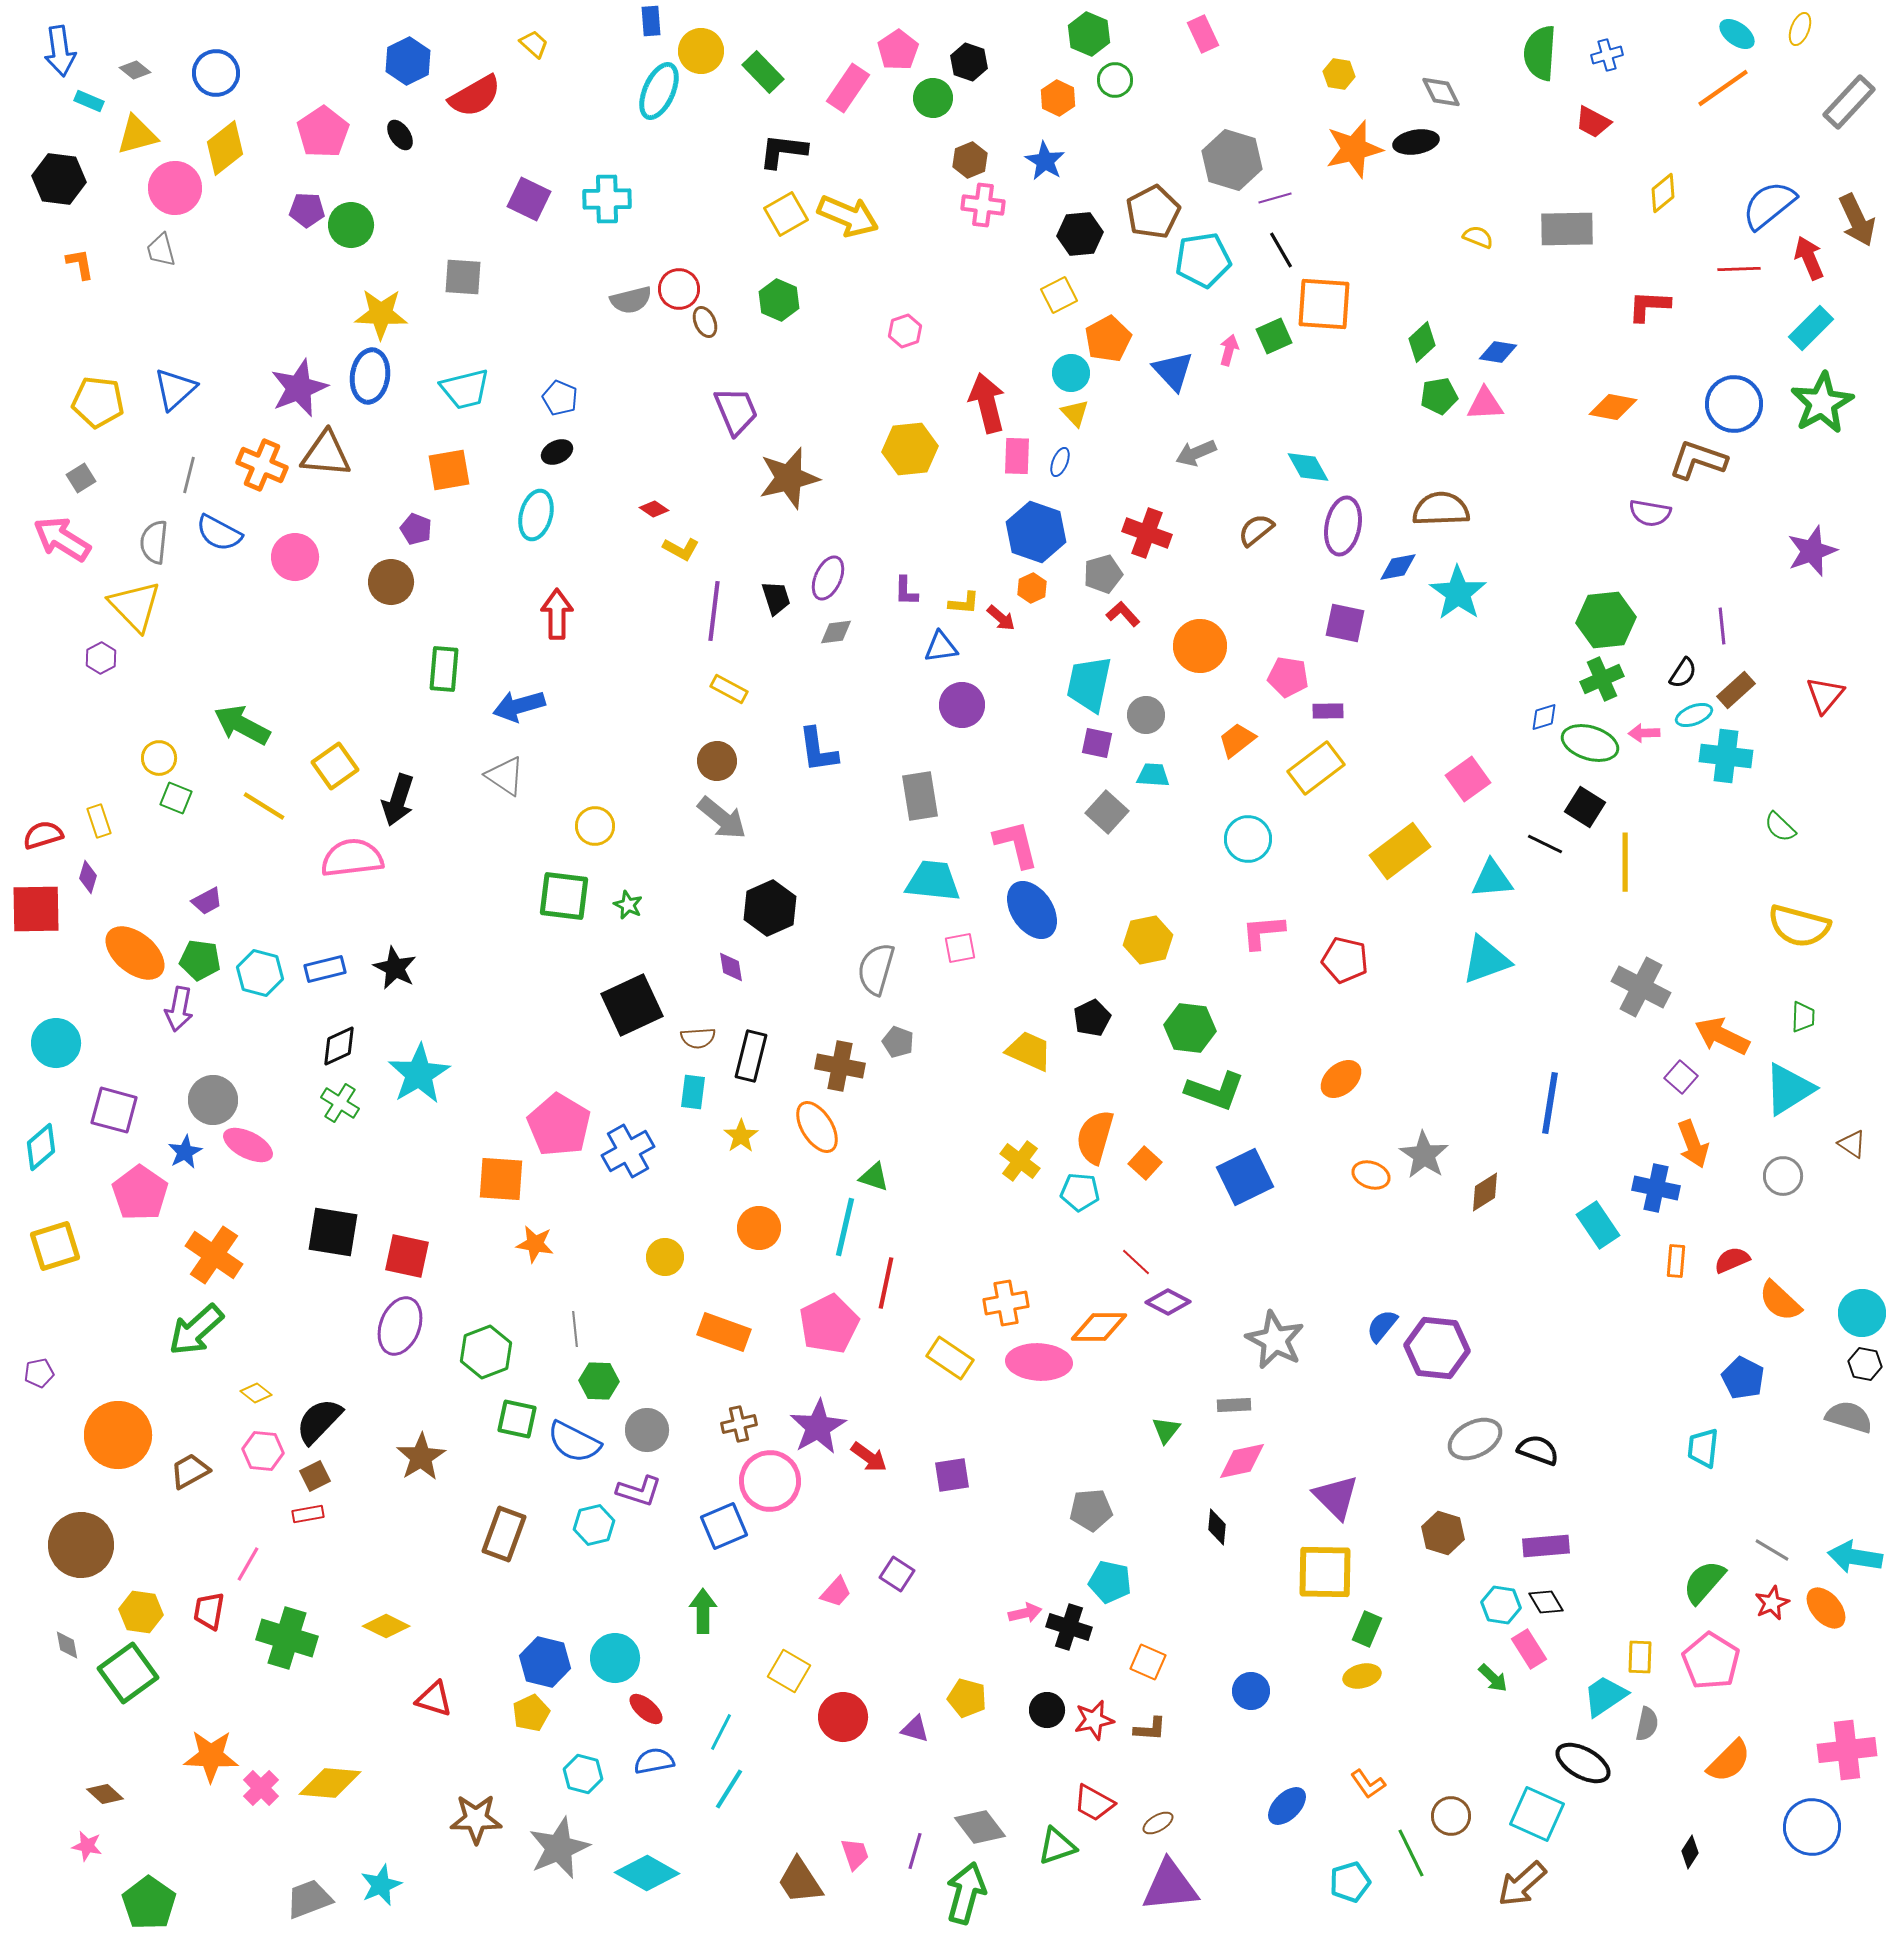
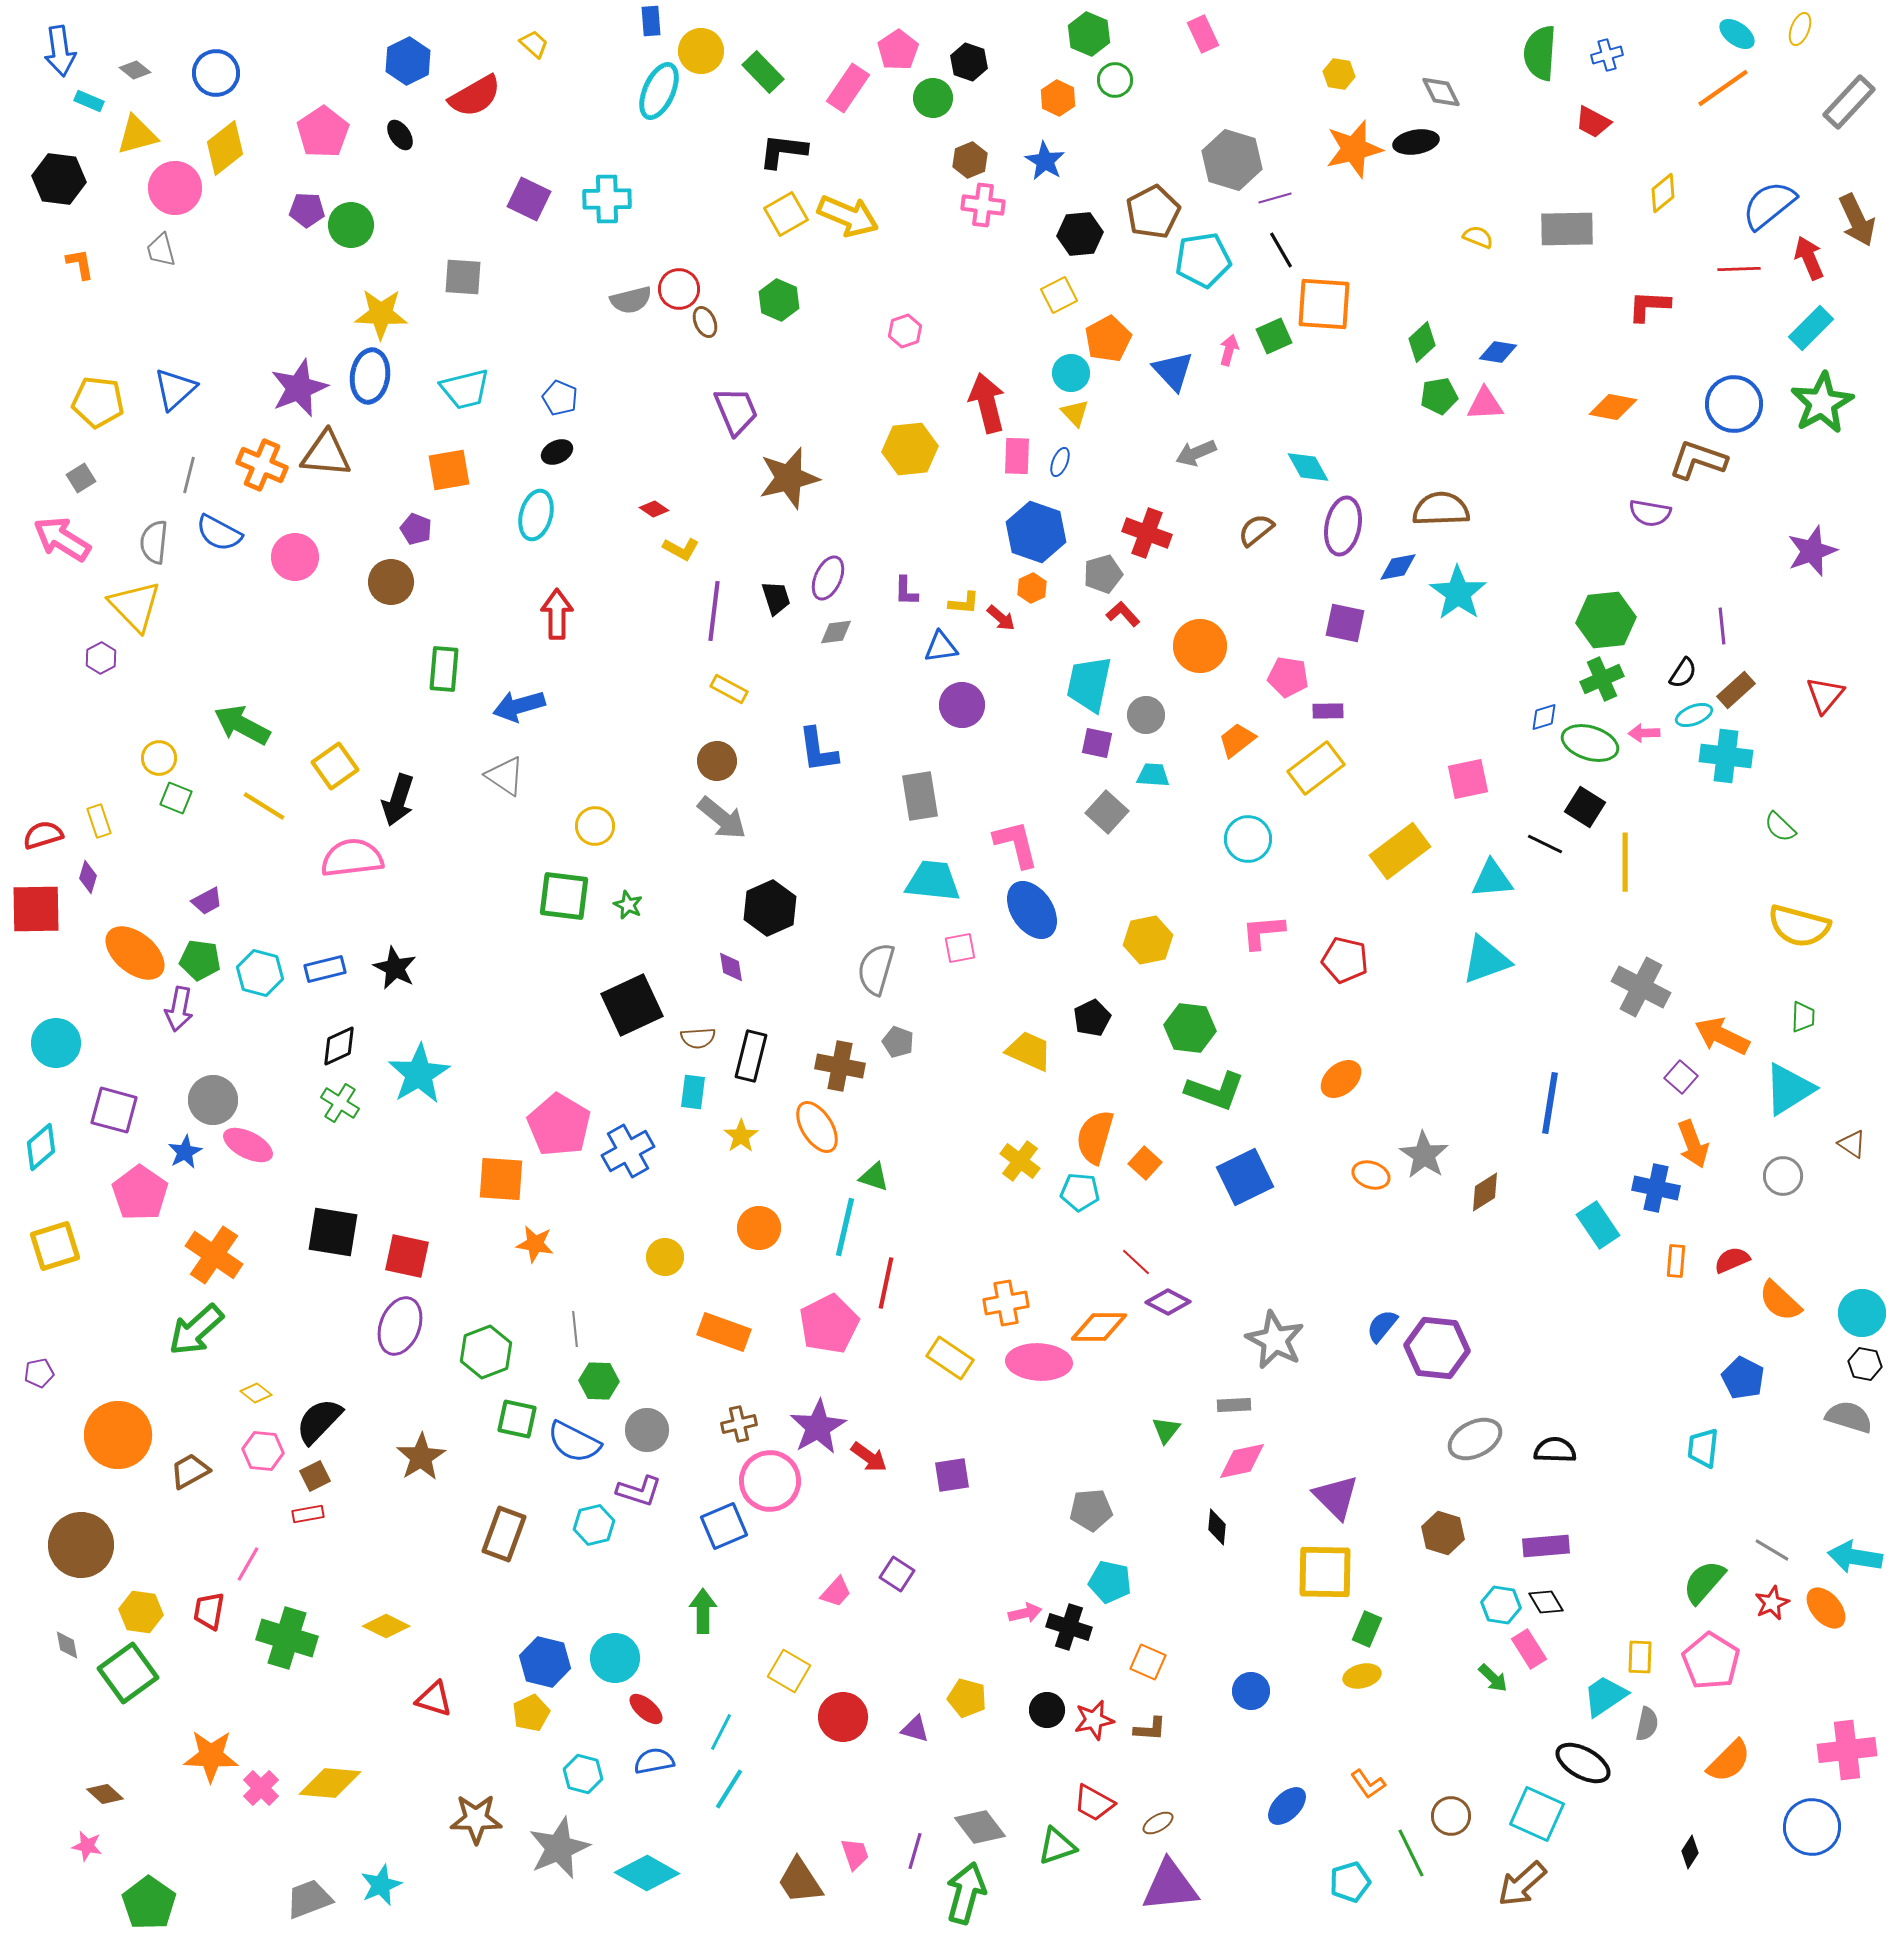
pink square at (1468, 779): rotated 24 degrees clockwise
black semicircle at (1538, 1450): moved 17 px right; rotated 18 degrees counterclockwise
